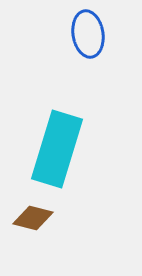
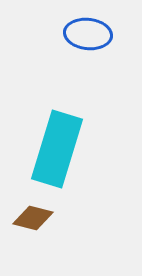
blue ellipse: rotated 75 degrees counterclockwise
